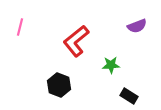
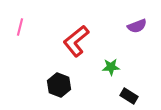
green star: moved 2 px down
